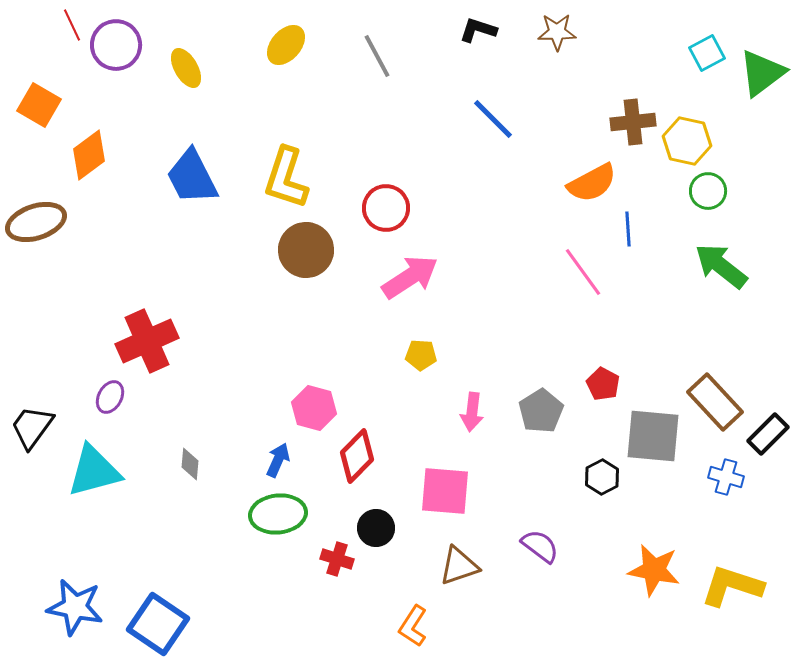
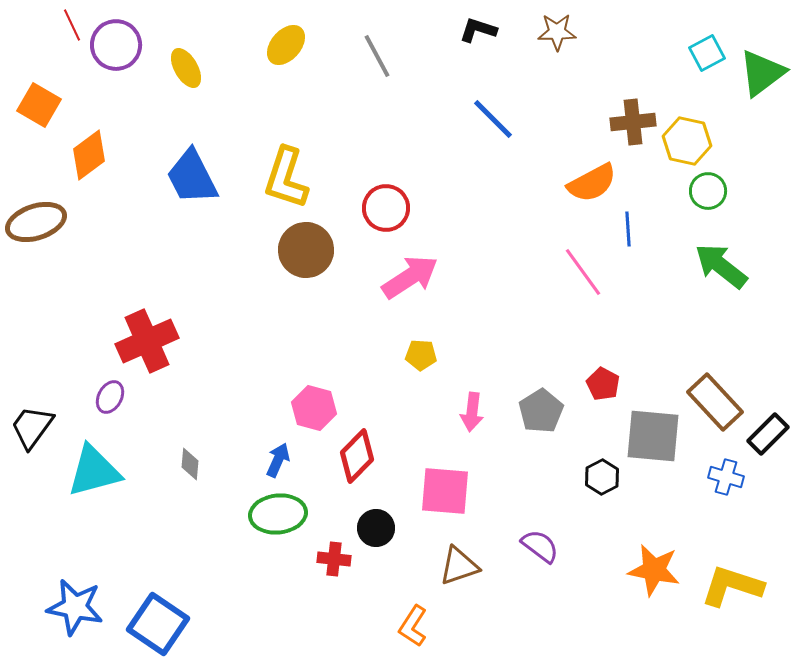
red cross at (337, 559): moved 3 px left; rotated 12 degrees counterclockwise
